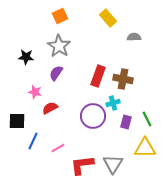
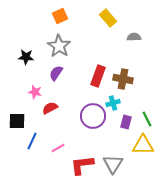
blue line: moved 1 px left
yellow triangle: moved 2 px left, 3 px up
